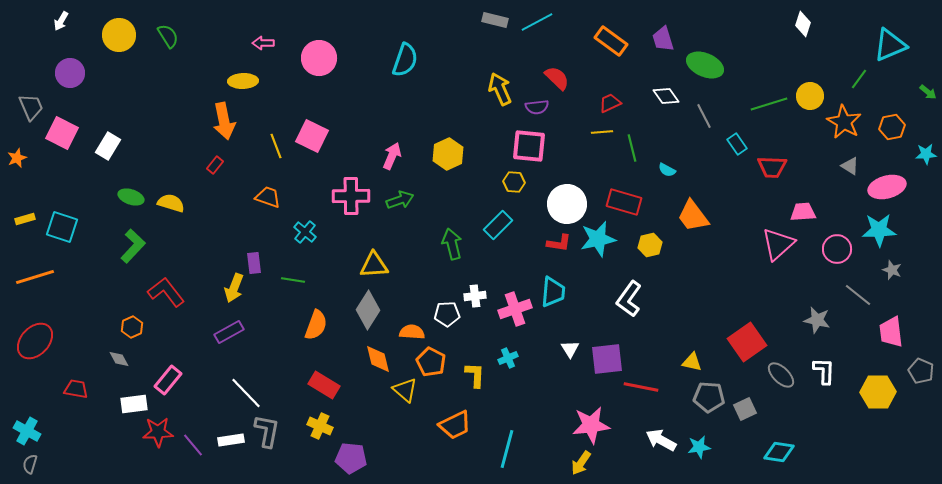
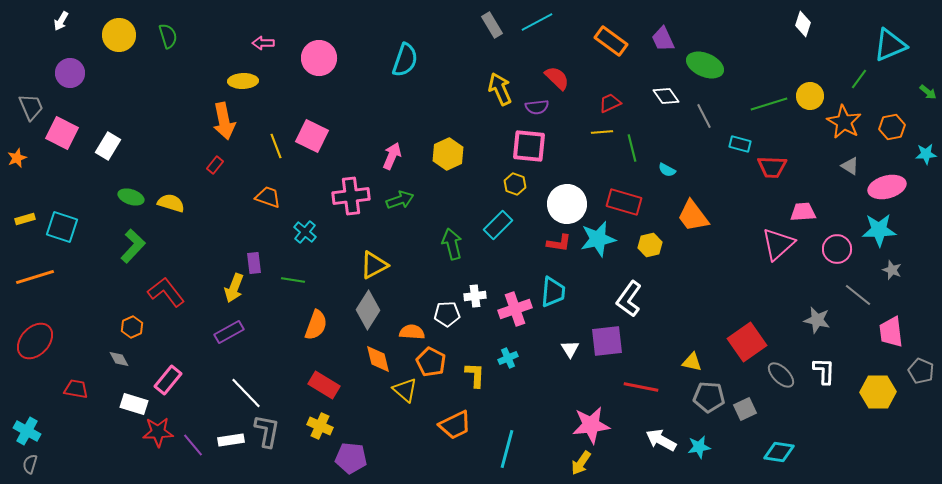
gray rectangle at (495, 20): moved 3 px left, 5 px down; rotated 45 degrees clockwise
green semicircle at (168, 36): rotated 15 degrees clockwise
purple trapezoid at (663, 39): rotated 8 degrees counterclockwise
cyan rectangle at (737, 144): moved 3 px right; rotated 40 degrees counterclockwise
yellow hexagon at (514, 182): moved 1 px right, 2 px down; rotated 15 degrees clockwise
pink cross at (351, 196): rotated 6 degrees counterclockwise
yellow triangle at (374, 265): rotated 24 degrees counterclockwise
purple square at (607, 359): moved 18 px up
white rectangle at (134, 404): rotated 24 degrees clockwise
